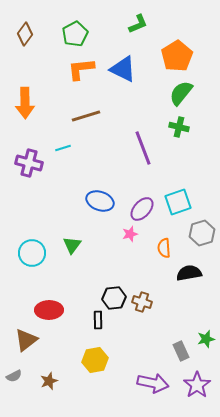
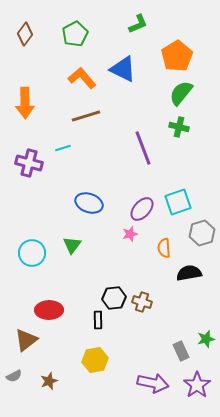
orange L-shape: moved 1 px right, 9 px down; rotated 56 degrees clockwise
blue ellipse: moved 11 px left, 2 px down
